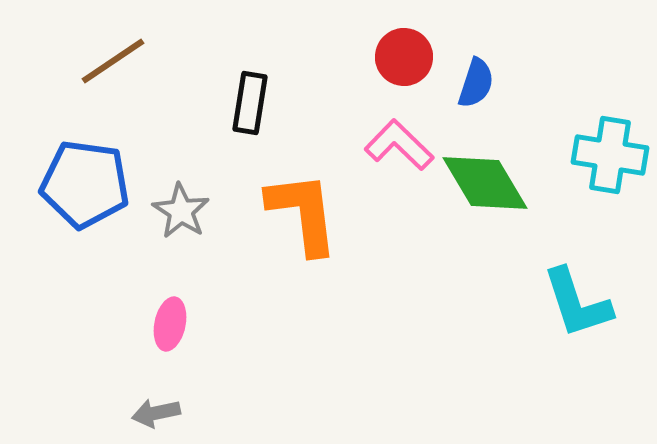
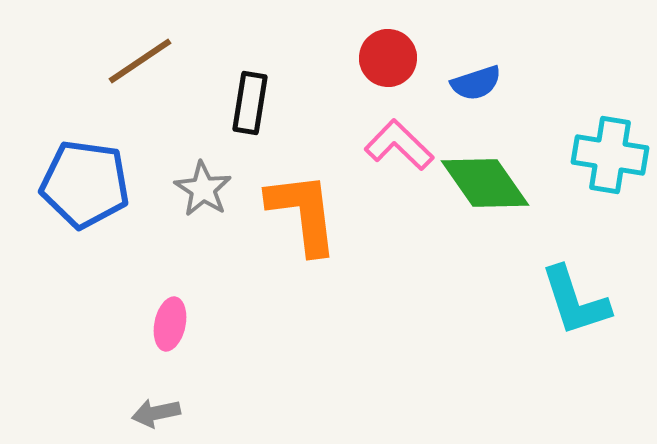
red circle: moved 16 px left, 1 px down
brown line: moved 27 px right
blue semicircle: rotated 54 degrees clockwise
green diamond: rotated 4 degrees counterclockwise
gray star: moved 22 px right, 22 px up
cyan L-shape: moved 2 px left, 2 px up
